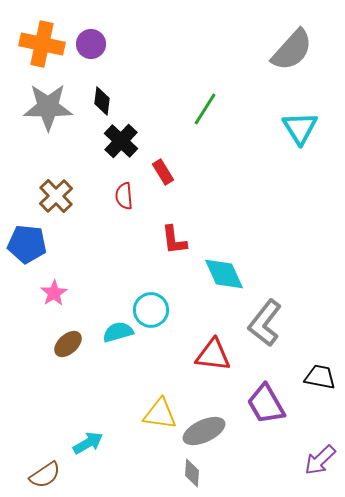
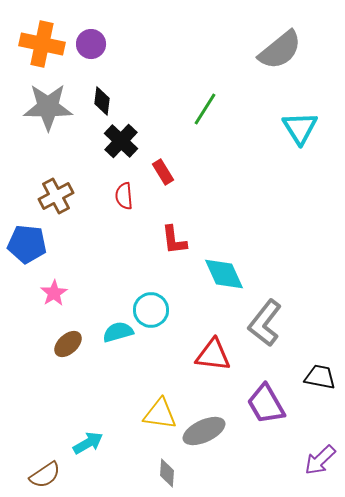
gray semicircle: moved 12 px left; rotated 9 degrees clockwise
brown cross: rotated 16 degrees clockwise
gray diamond: moved 25 px left
